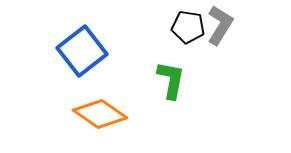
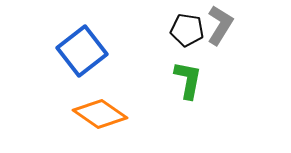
black pentagon: moved 1 px left, 3 px down
green L-shape: moved 17 px right
